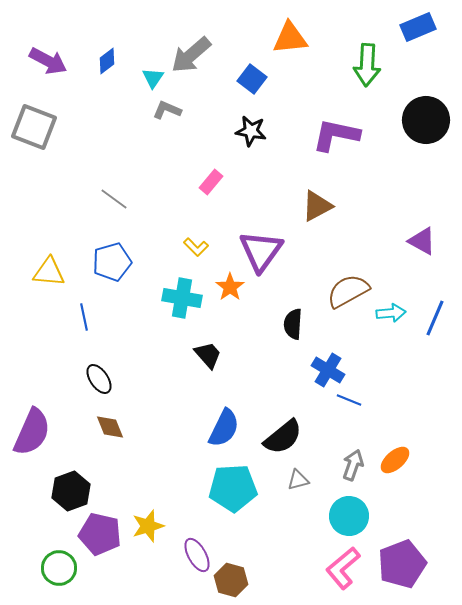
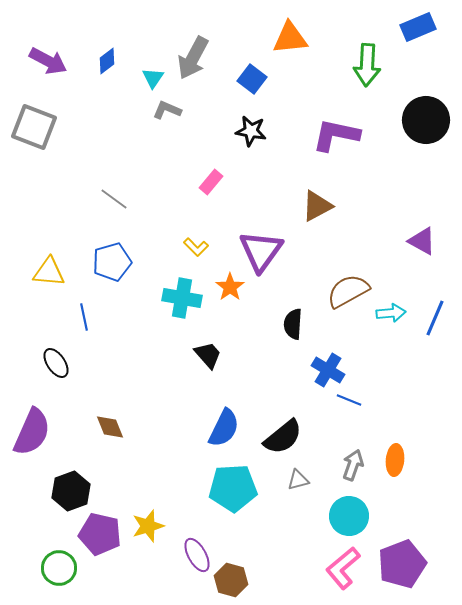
gray arrow at (191, 55): moved 2 px right, 3 px down; rotated 21 degrees counterclockwise
black ellipse at (99, 379): moved 43 px left, 16 px up
orange ellipse at (395, 460): rotated 44 degrees counterclockwise
